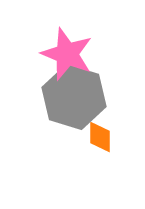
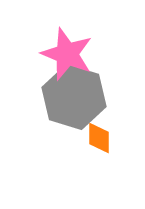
orange diamond: moved 1 px left, 1 px down
